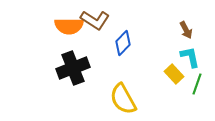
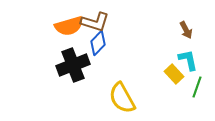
brown L-shape: moved 2 px down; rotated 16 degrees counterclockwise
orange semicircle: rotated 16 degrees counterclockwise
blue diamond: moved 25 px left
cyan L-shape: moved 2 px left, 3 px down
black cross: moved 3 px up
green line: moved 3 px down
yellow semicircle: moved 1 px left, 1 px up
